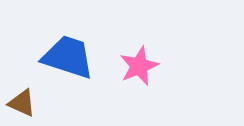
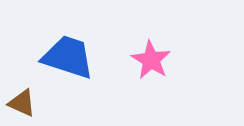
pink star: moved 12 px right, 6 px up; rotated 18 degrees counterclockwise
